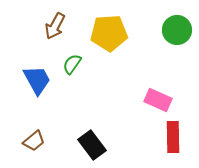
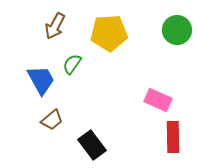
blue trapezoid: moved 4 px right
brown trapezoid: moved 18 px right, 21 px up
